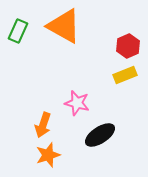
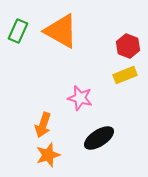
orange triangle: moved 3 px left, 5 px down
red hexagon: rotated 15 degrees counterclockwise
pink star: moved 3 px right, 5 px up
black ellipse: moved 1 px left, 3 px down
